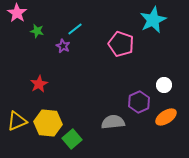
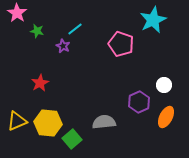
red star: moved 1 px right, 1 px up
orange ellipse: rotated 30 degrees counterclockwise
gray semicircle: moved 9 px left
